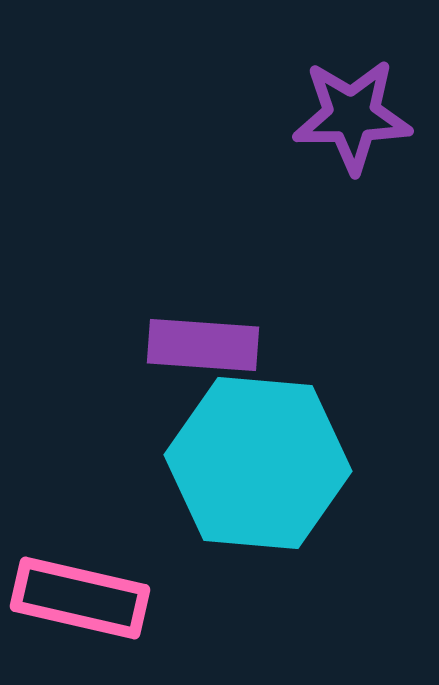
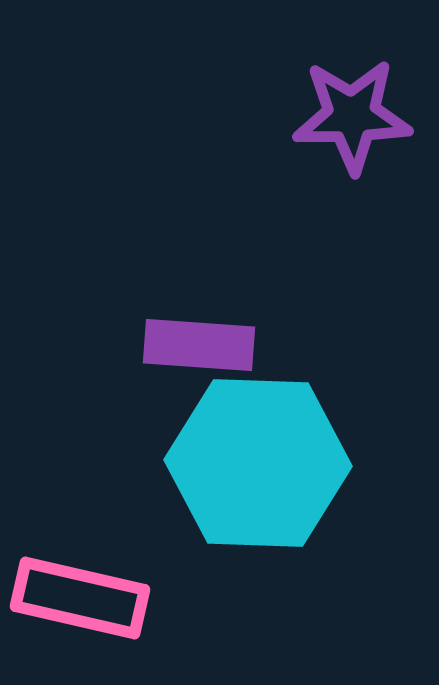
purple rectangle: moved 4 px left
cyan hexagon: rotated 3 degrees counterclockwise
